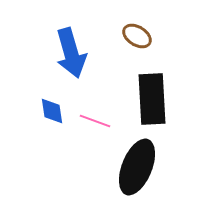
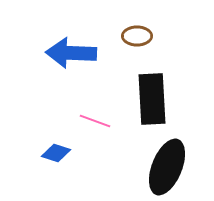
brown ellipse: rotated 32 degrees counterclockwise
blue arrow: rotated 108 degrees clockwise
blue diamond: moved 4 px right, 42 px down; rotated 64 degrees counterclockwise
black ellipse: moved 30 px right
